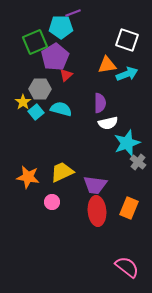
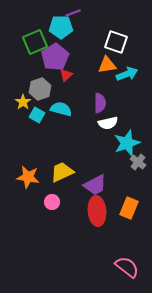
white square: moved 11 px left, 2 px down
gray hexagon: rotated 20 degrees counterclockwise
cyan square: moved 1 px right, 3 px down; rotated 21 degrees counterclockwise
purple trapezoid: rotated 35 degrees counterclockwise
